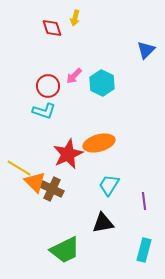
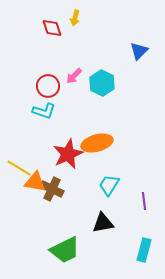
blue triangle: moved 7 px left, 1 px down
orange ellipse: moved 2 px left
orange triangle: rotated 35 degrees counterclockwise
